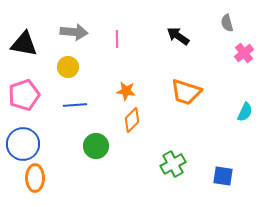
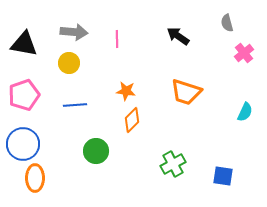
yellow circle: moved 1 px right, 4 px up
green circle: moved 5 px down
